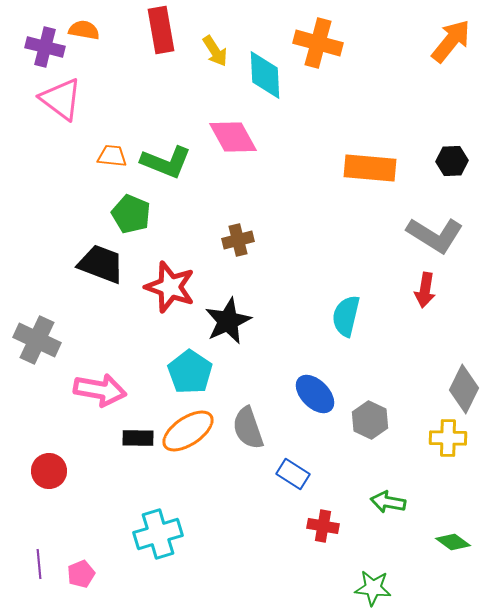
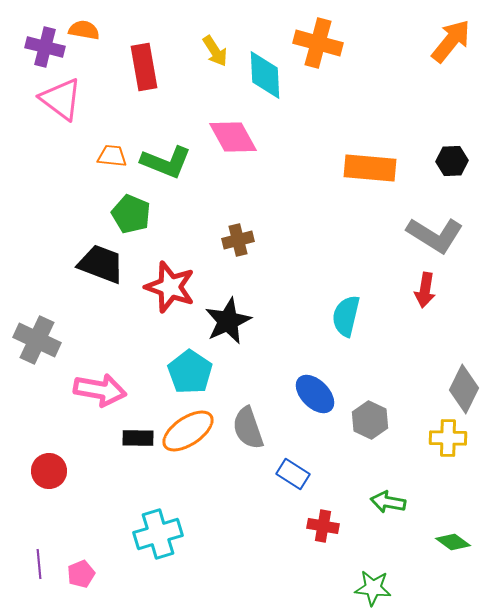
red rectangle: moved 17 px left, 37 px down
